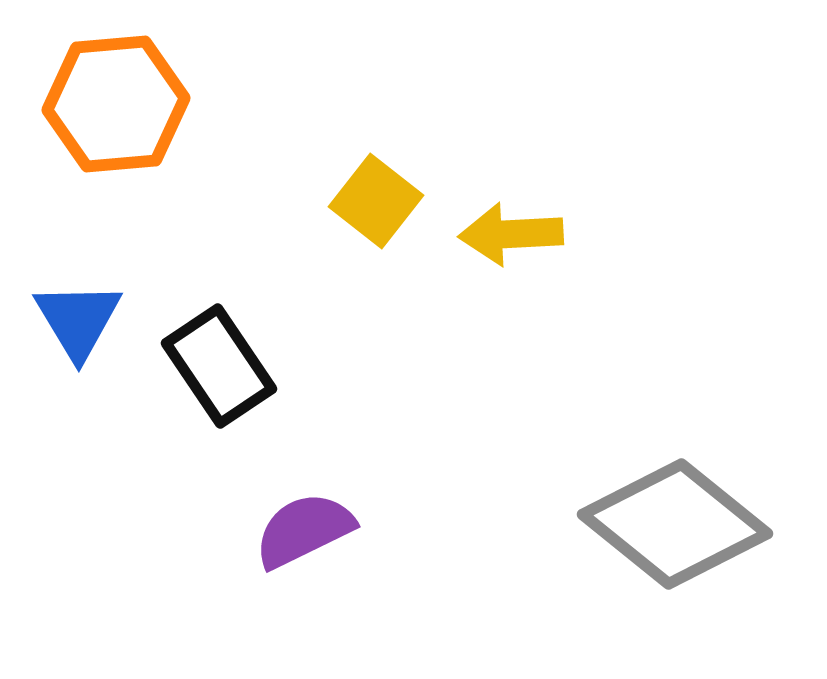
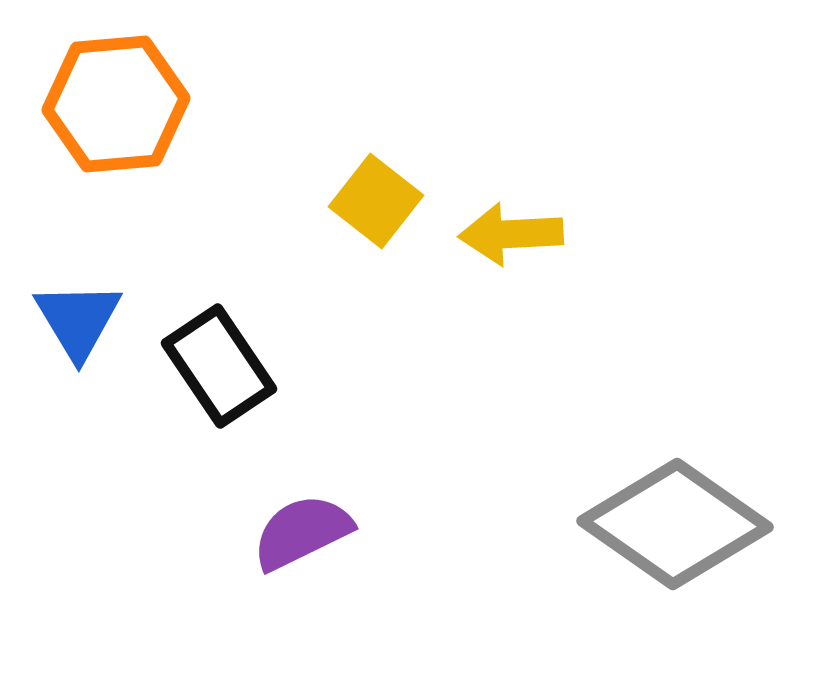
gray diamond: rotated 4 degrees counterclockwise
purple semicircle: moved 2 px left, 2 px down
